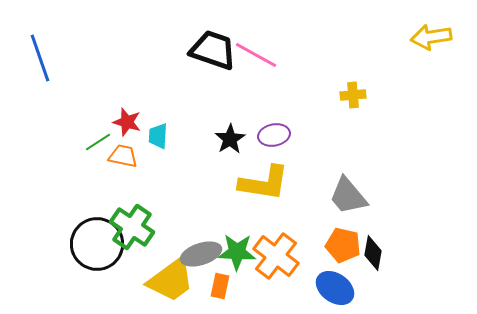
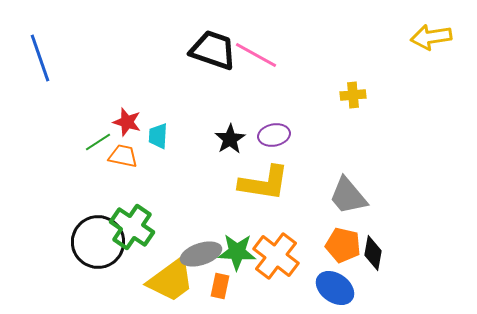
black circle: moved 1 px right, 2 px up
